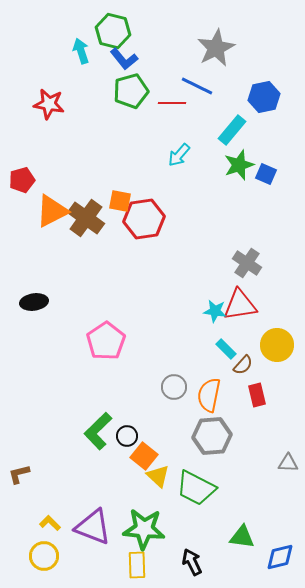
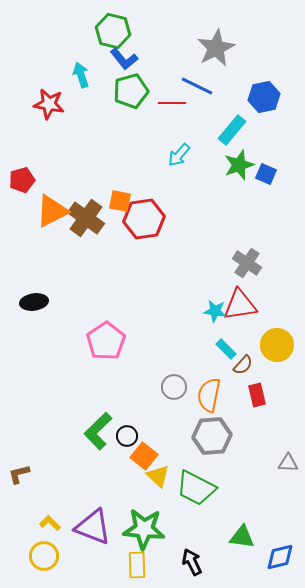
cyan arrow at (81, 51): moved 24 px down
